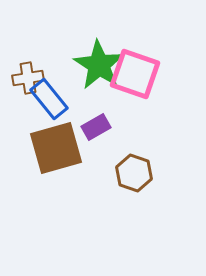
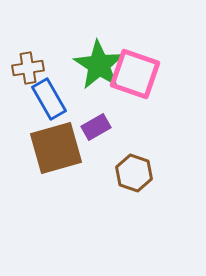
brown cross: moved 10 px up
blue rectangle: rotated 9 degrees clockwise
